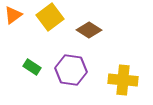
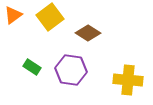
brown diamond: moved 1 px left, 3 px down
yellow cross: moved 5 px right
